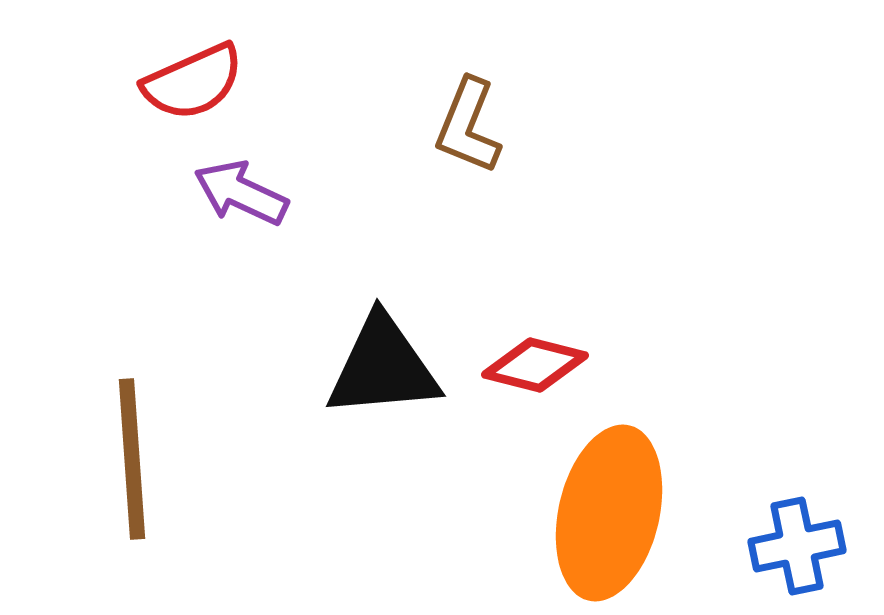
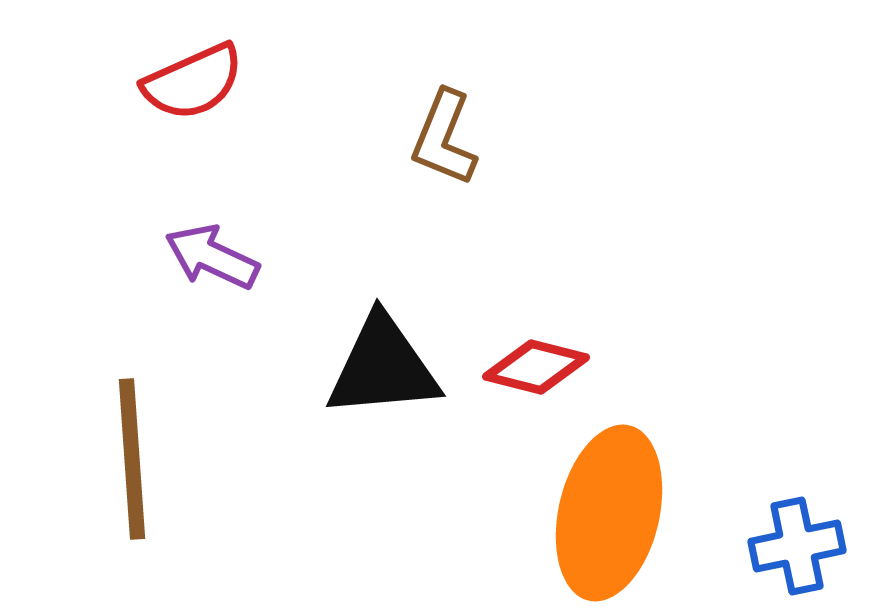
brown L-shape: moved 24 px left, 12 px down
purple arrow: moved 29 px left, 64 px down
red diamond: moved 1 px right, 2 px down
